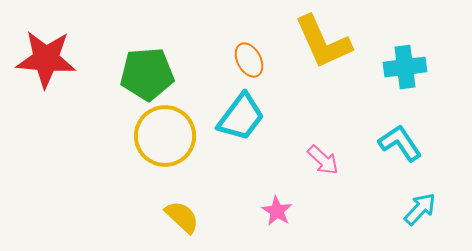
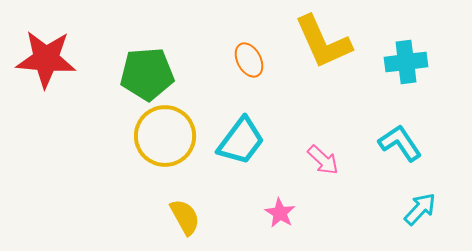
cyan cross: moved 1 px right, 5 px up
cyan trapezoid: moved 24 px down
pink star: moved 3 px right, 2 px down
yellow semicircle: moved 3 px right; rotated 18 degrees clockwise
